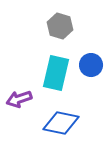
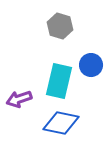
cyan rectangle: moved 3 px right, 8 px down
